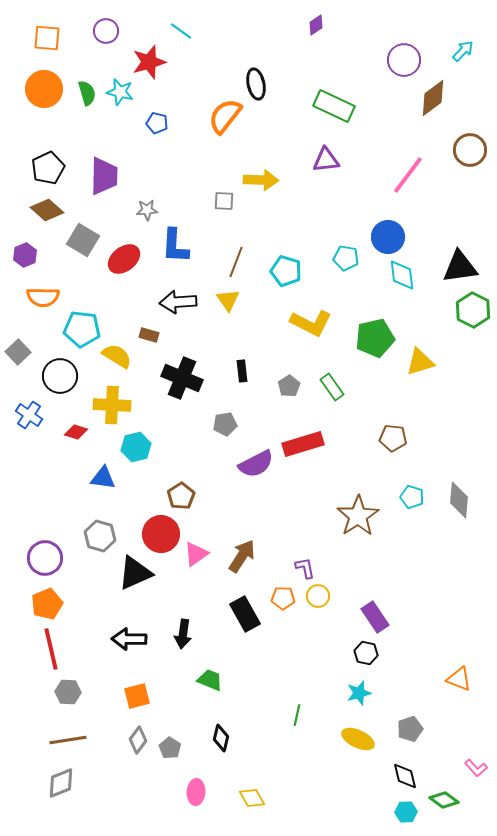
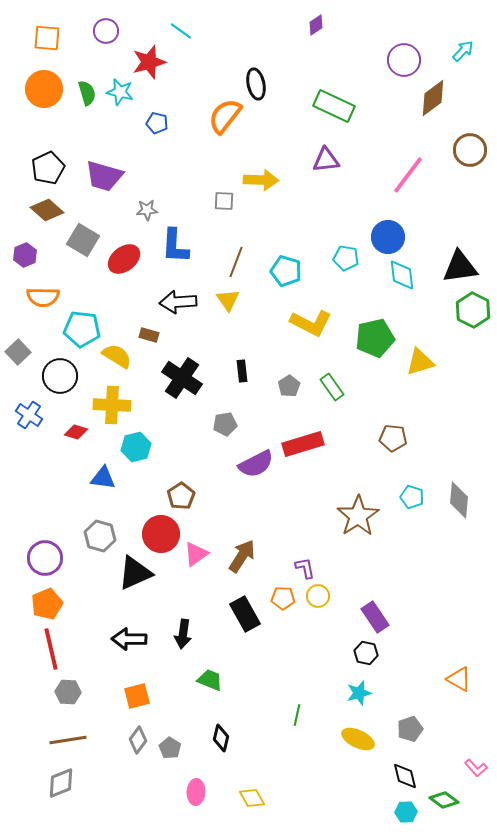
purple trapezoid at (104, 176): rotated 105 degrees clockwise
black cross at (182, 378): rotated 12 degrees clockwise
orange triangle at (459, 679): rotated 8 degrees clockwise
